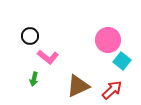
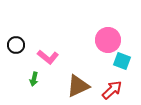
black circle: moved 14 px left, 9 px down
cyan square: rotated 18 degrees counterclockwise
